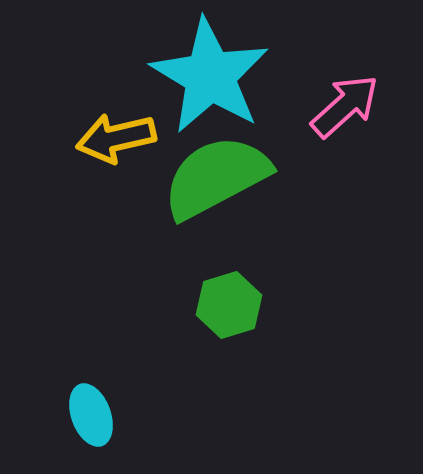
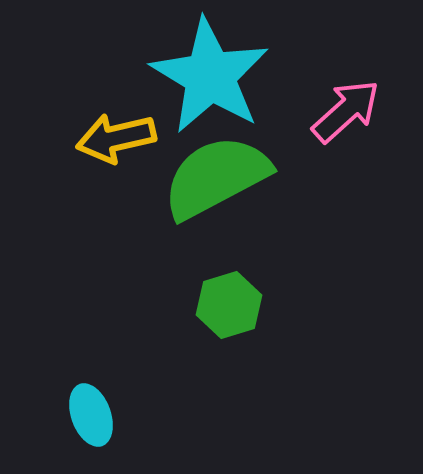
pink arrow: moved 1 px right, 5 px down
